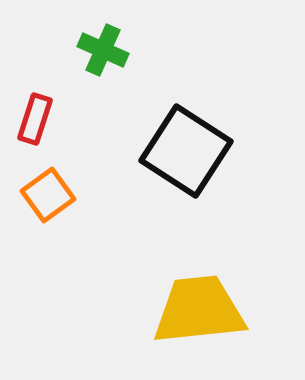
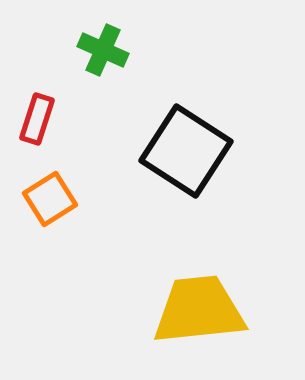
red rectangle: moved 2 px right
orange square: moved 2 px right, 4 px down; rotated 4 degrees clockwise
